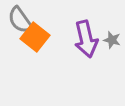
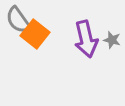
gray semicircle: moved 2 px left
orange square: moved 3 px up
